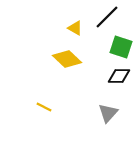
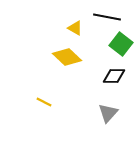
black line: rotated 56 degrees clockwise
green square: moved 3 px up; rotated 20 degrees clockwise
yellow diamond: moved 2 px up
black diamond: moved 5 px left
yellow line: moved 5 px up
